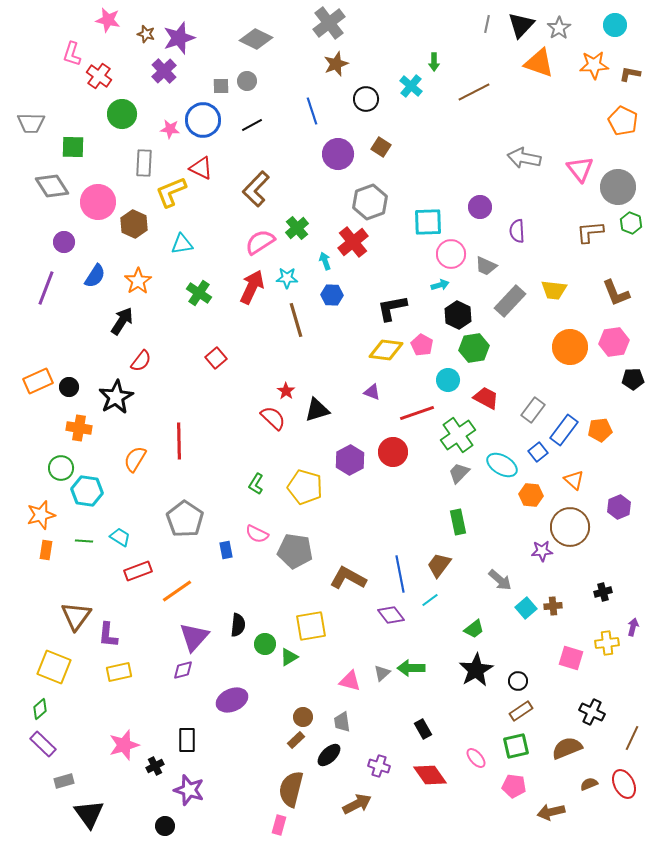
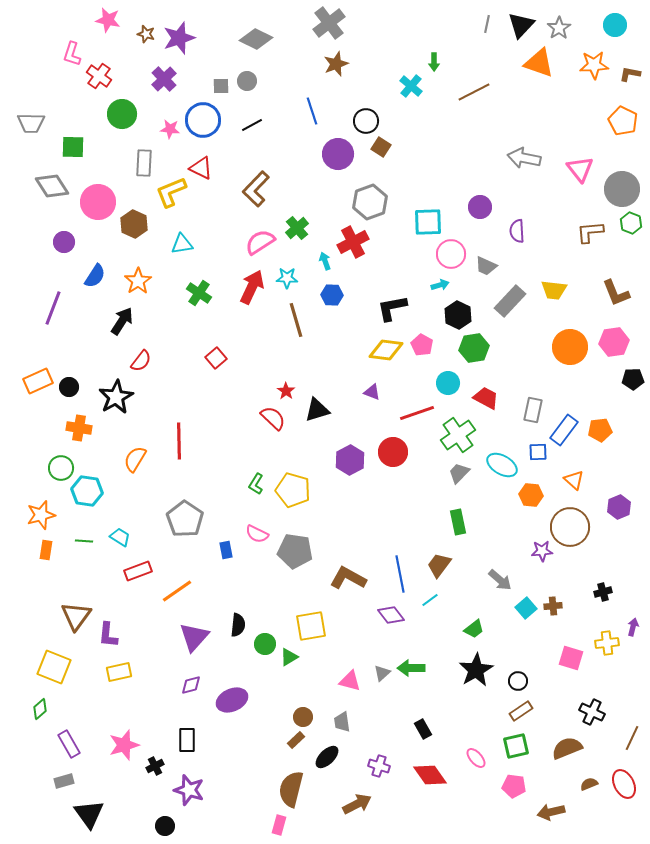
purple cross at (164, 71): moved 8 px down
black circle at (366, 99): moved 22 px down
gray circle at (618, 187): moved 4 px right, 2 px down
red cross at (353, 242): rotated 12 degrees clockwise
purple line at (46, 288): moved 7 px right, 20 px down
cyan circle at (448, 380): moved 3 px down
gray rectangle at (533, 410): rotated 25 degrees counterclockwise
blue square at (538, 452): rotated 36 degrees clockwise
yellow pentagon at (305, 487): moved 12 px left, 3 px down
purple diamond at (183, 670): moved 8 px right, 15 px down
purple rectangle at (43, 744): moved 26 px right; rotated 16 degrees clockwise
black ellipse at (329, 755): moved 2 px left, 2 px down
